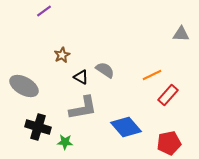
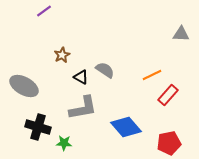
green star: moved 1 px left, 1 px down
